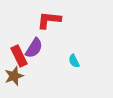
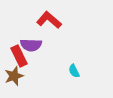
red L-shape: rotated 35 degrees clockwise
purple semicircle: moved 3 px left, 3 px up; rotated 60 degrees clockwise
cyan semicircle: moved 10 px down
